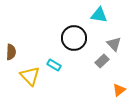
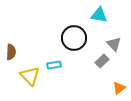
cyan rectangle: rotated 40 degrees counterclockwise
orange triangle: moved 2 px up
